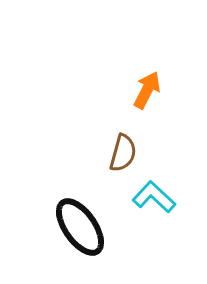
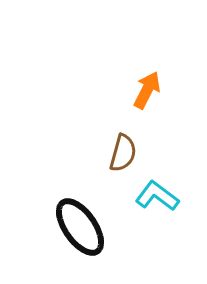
cyan L-shape: moved 3 px right, 1 px up; rotated 6 degrees counterclockwise
